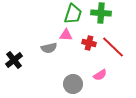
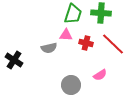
red cross: moved 3 px left
red line: moved 3 px up
black cross: rotated 18 degrees counterclockwise
gray circle: moved 2 px left, 1 px down
